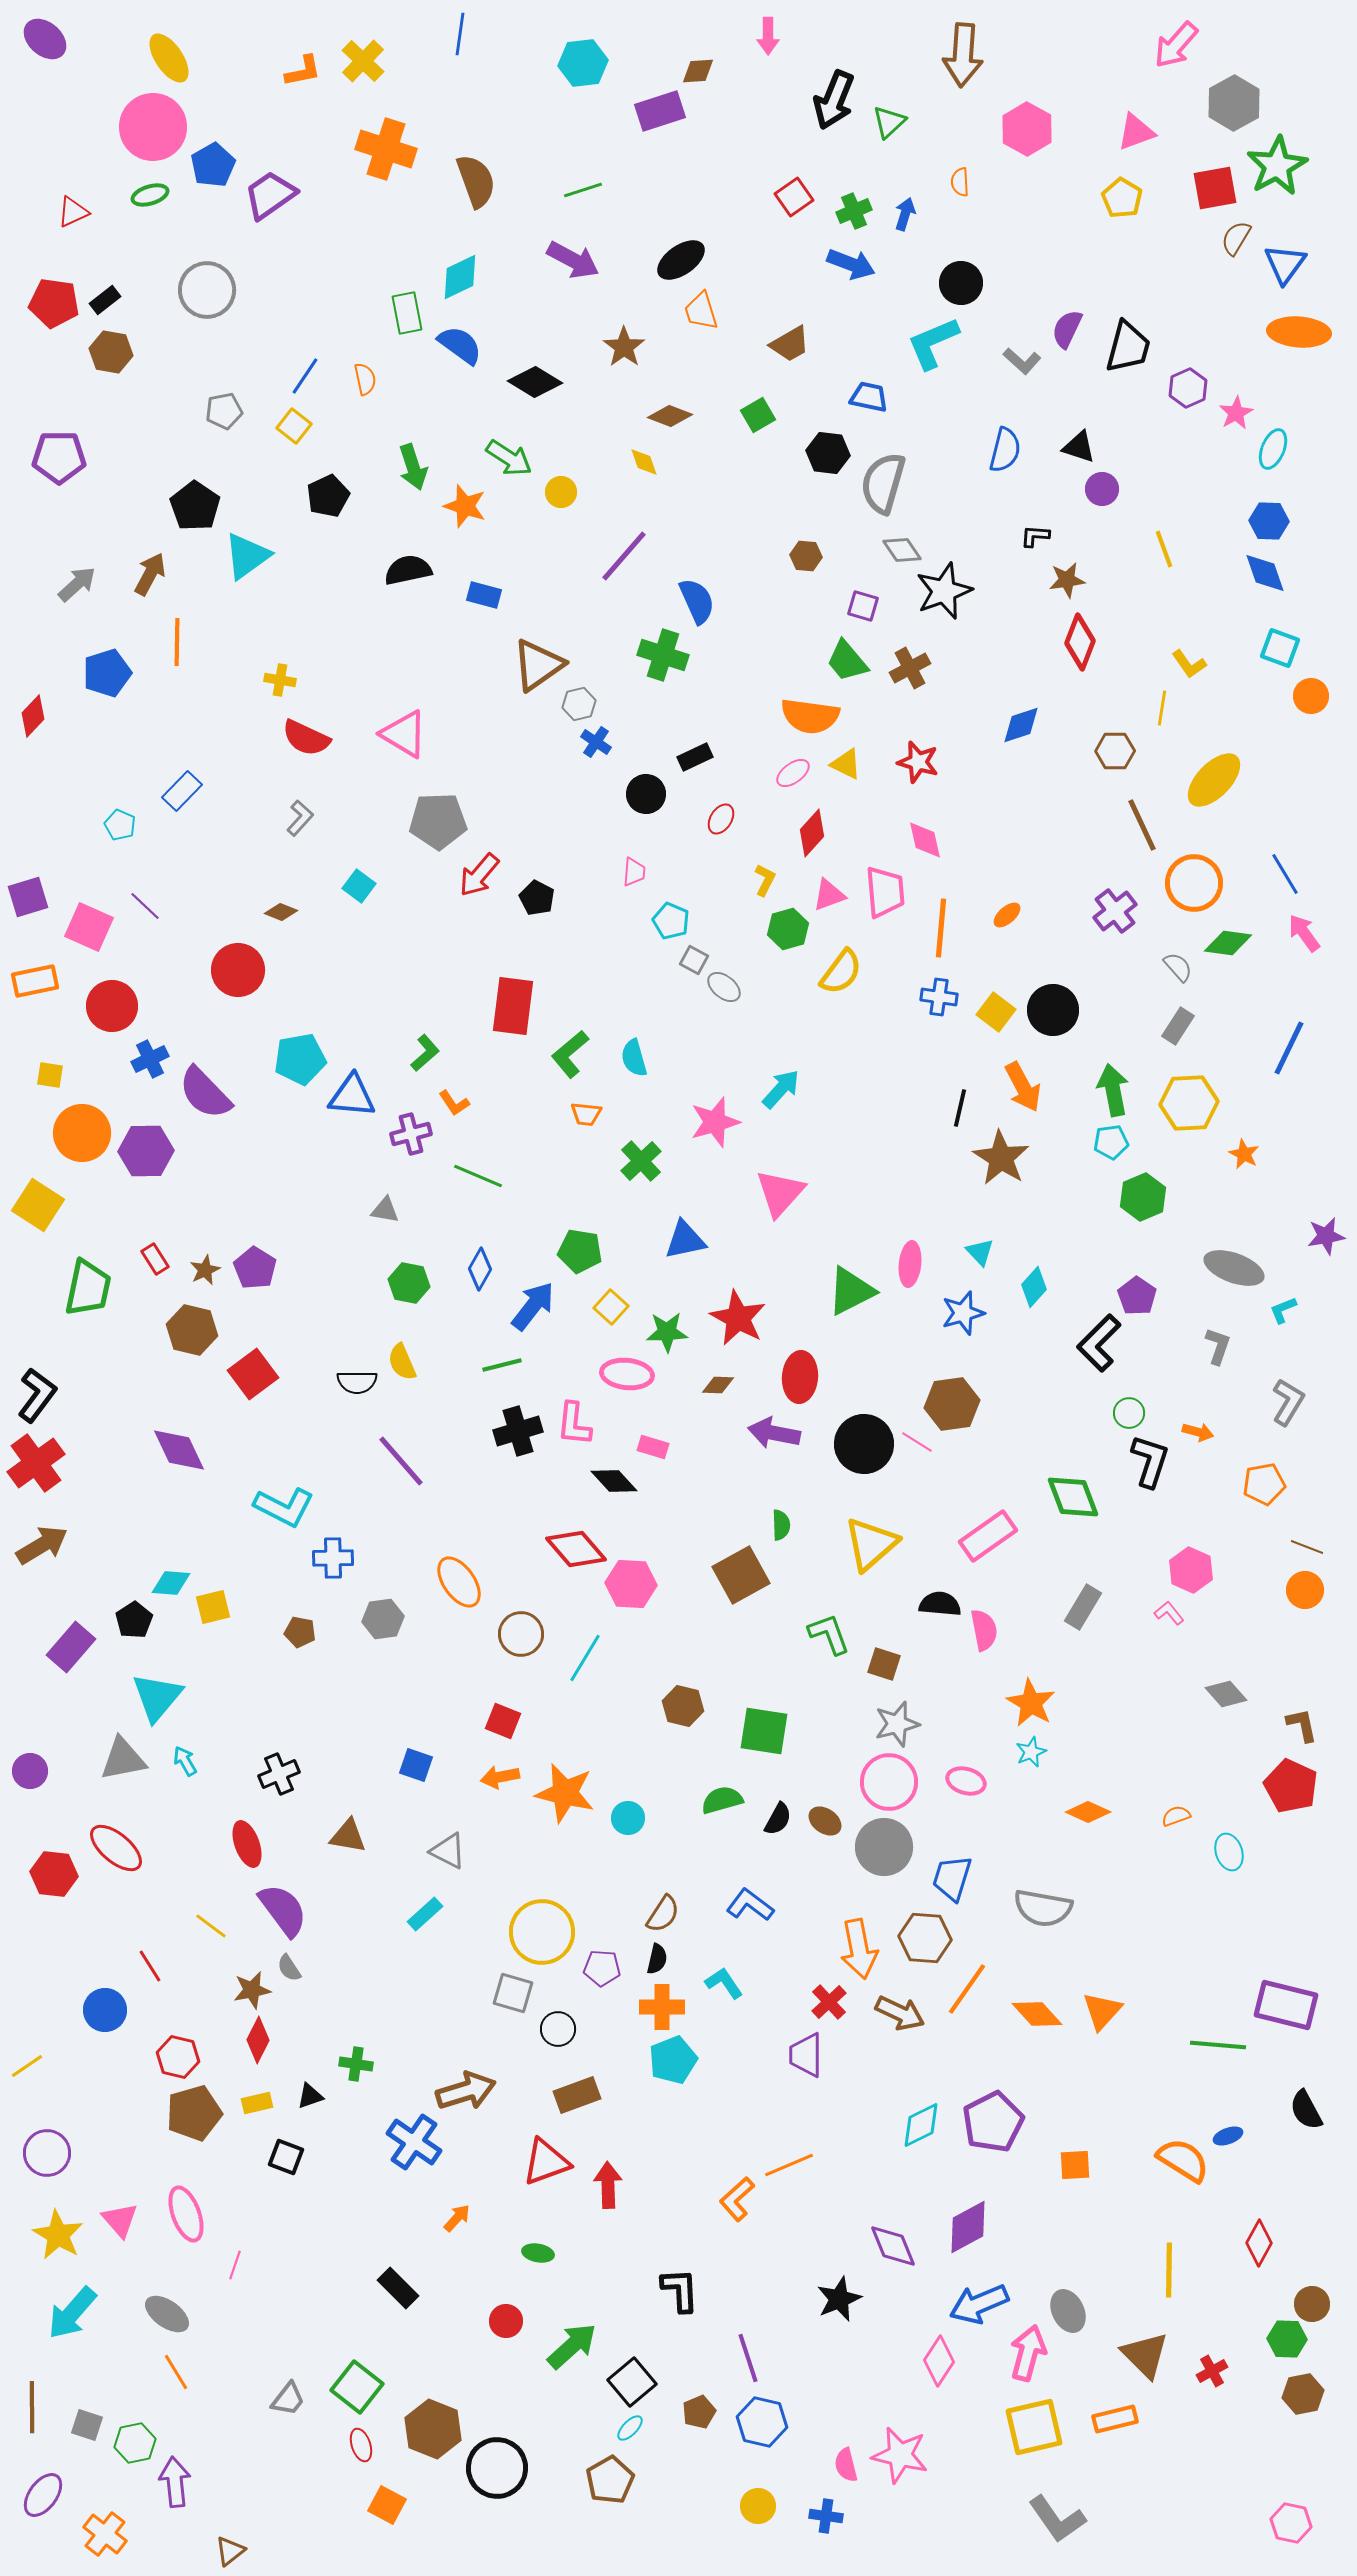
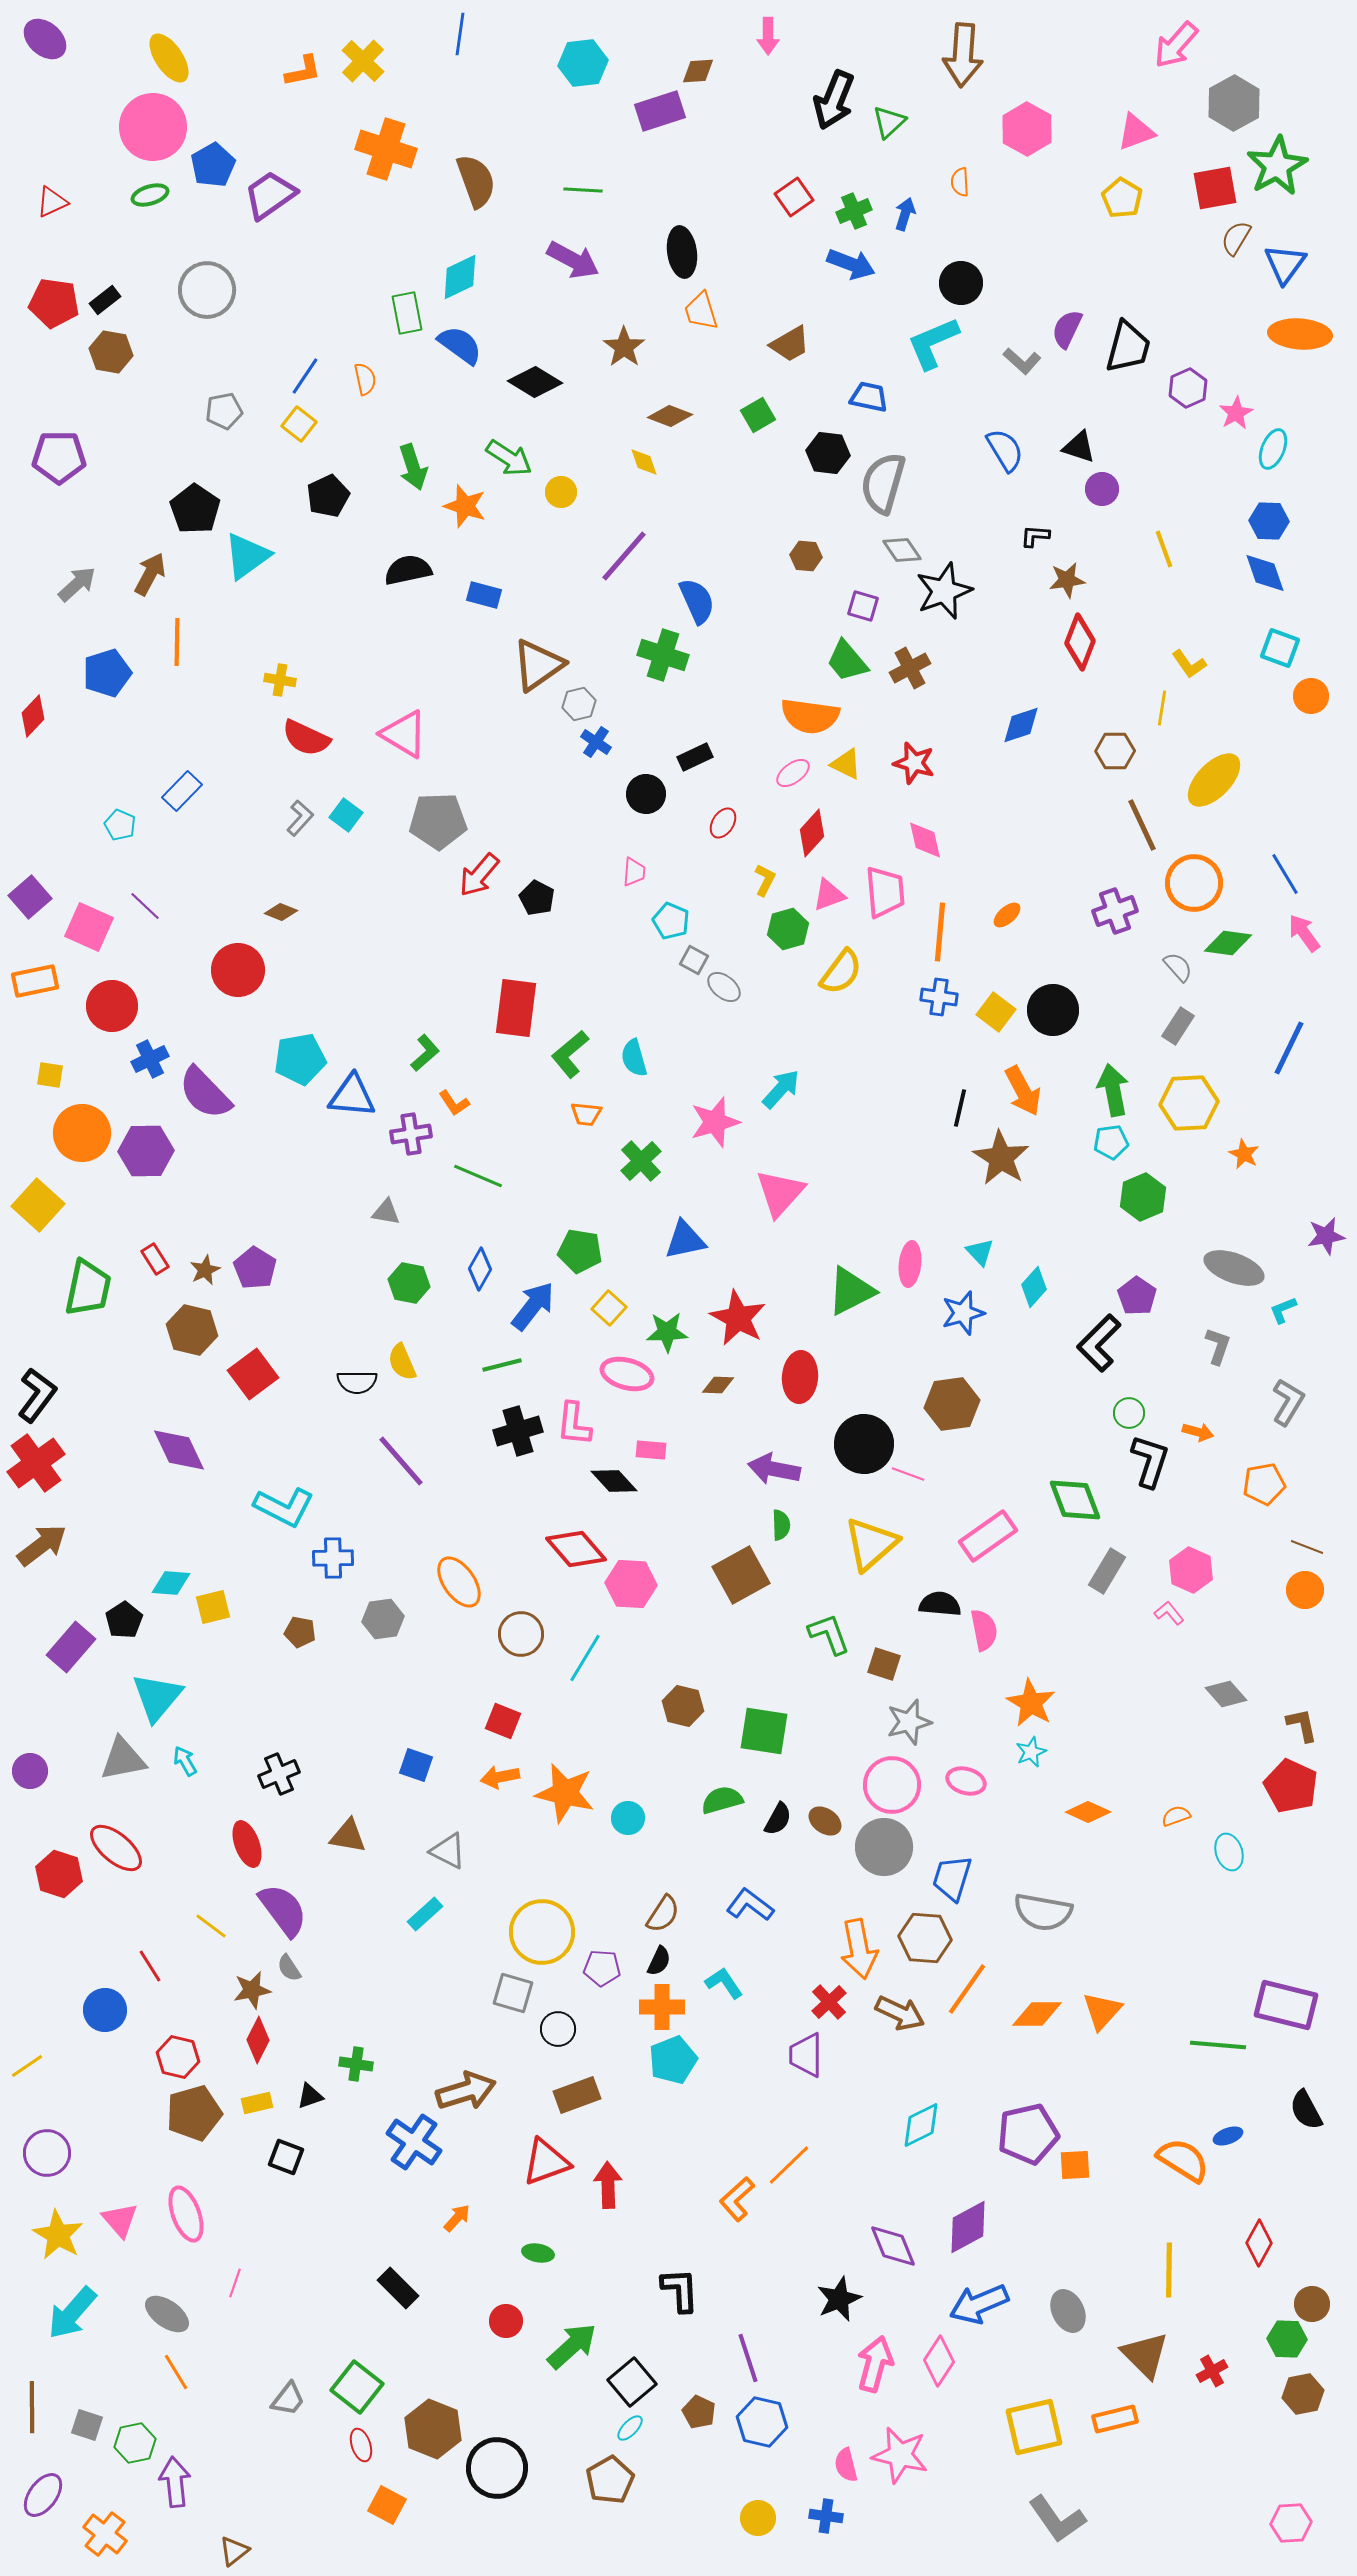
green line at (583, 190): rotated 21 degrees clockwise
red triangle at (73, 212): moved 21 px left, 10 px up
black ellipse at (681, 260): moved 1 px right, 8 px up; rotated 63 degrees counterclockwise
orange ellipse at (1299, 332): moved 1 px right, 2 px down
yellow square at (294, 426): moved 5 px right, 2 px up
blue semicircle at (1005, 450): rotated 45 degrees counterclockwise
black pentagon at (195, 506): moved 3 px down
red star at (918, 762): moved 4 px left, 1 px down
red ellipse at (721, 819): moved 2 px right, 4 px down
cyan square at (359, 886): moved 13 px left, 71 px up
purple square at (28, 897): moved 2 px right; rotated 24 degrees counterclockwise
purple cross at (1115, 911): rotated 18 degrees clockwise
orange line at (941, 928): moved 1 px left, 4 px down
red rectangle at (513, 1006): moved 3 px right, 2 px down
orange arrow at (1023, 1087): moved 4 px down
purple cross at (411, 1134): rotated 6 degrees clockwise
yellow square at (38, 1205): rotated 9 degrees clockwise
gray triangle at (385, 1210): moved 1 px right, 2 px down
yellow square at (611, 1307): moved 2 px left, 1 px down
pink ellipse at (627, 1374): rotated 9 degrees clockwise
purple arrow at (774, 1433): moved 36 px down
pink line at (917, 1442): moved 9 px left, 32 px down; rotated 12 degrees counterclockwise
pink rectangle at (653, 1447): moved 2 px left, 3 px down; rotated 12 degrees counterclockwise
green diamond at (1073, 1497): moved 2 px right, 3 px down
brown arrow at (42, 1545): rotated 6 degrees counterclockwise
gray rectangle at (1083, 1607): moved 24 px right, 36 px up
black pentagon at (134, 1620): moved 10 px left
gray star at (897, 1724): moved 12 px right, 2 px up
pink circle at (889, 1782): moved 3 px right, 3 px down
red hexagon at (54, 1874): moved 5 px right; rotated 12 degrees clockwise
gray semicircle at (1043, 1908): moved 4 px down
black semicircle at (657, 1959): moved 2 px right, 2 px down; rotated 12 degrees clockwise
orange diamond at (1037, 2014): rotated 48 degrees counterclockwise
purple pentagon at (993, 2122): moved 35 px right, 12 px down; rotated 14 degrees clockwise
orange line at (789, 2165): rotated 21 degrees counterclockwise
pink line at (235, 2265): moved 18 px down
pink arrow at (1028, 2353): moved 153 px left, 11 px down
brown pentagon at (699, 2412): rotated 24 degrees counterclockwise
yellow circle at (758, 2506): moved 12 px down
pink hexagon at (1291, 2523): rotated 15 degrees counterclockwise
brown triangle at (230, 2551): moved 4 px right
